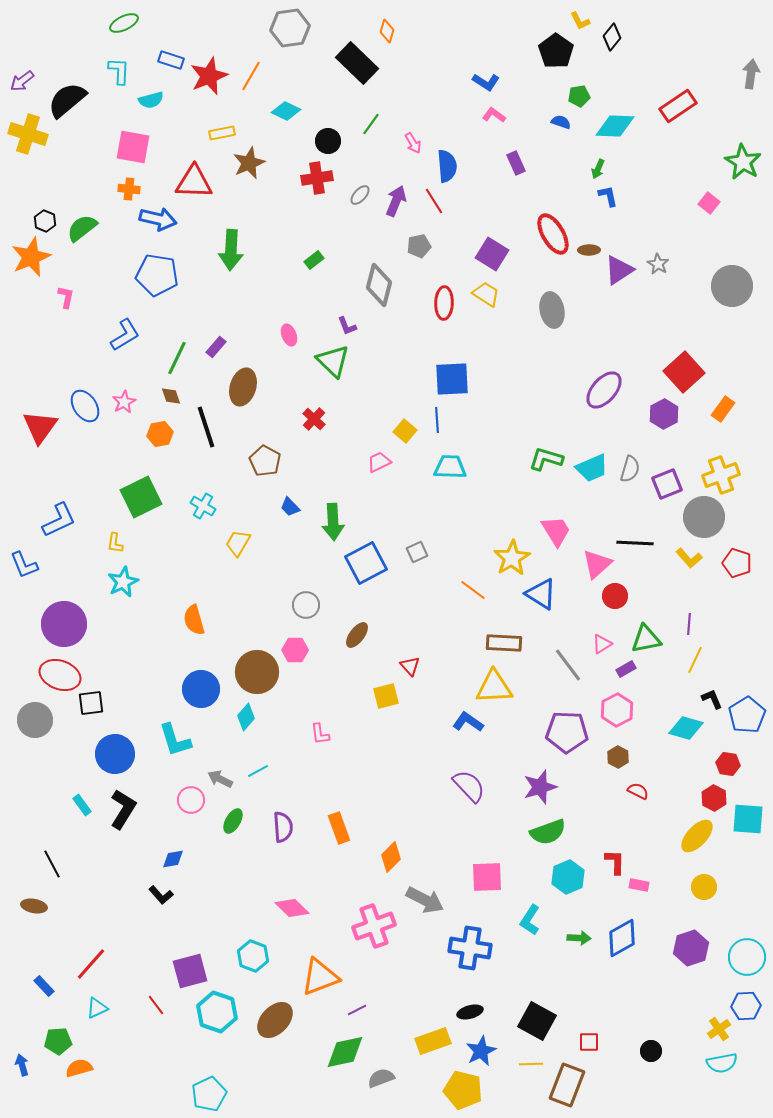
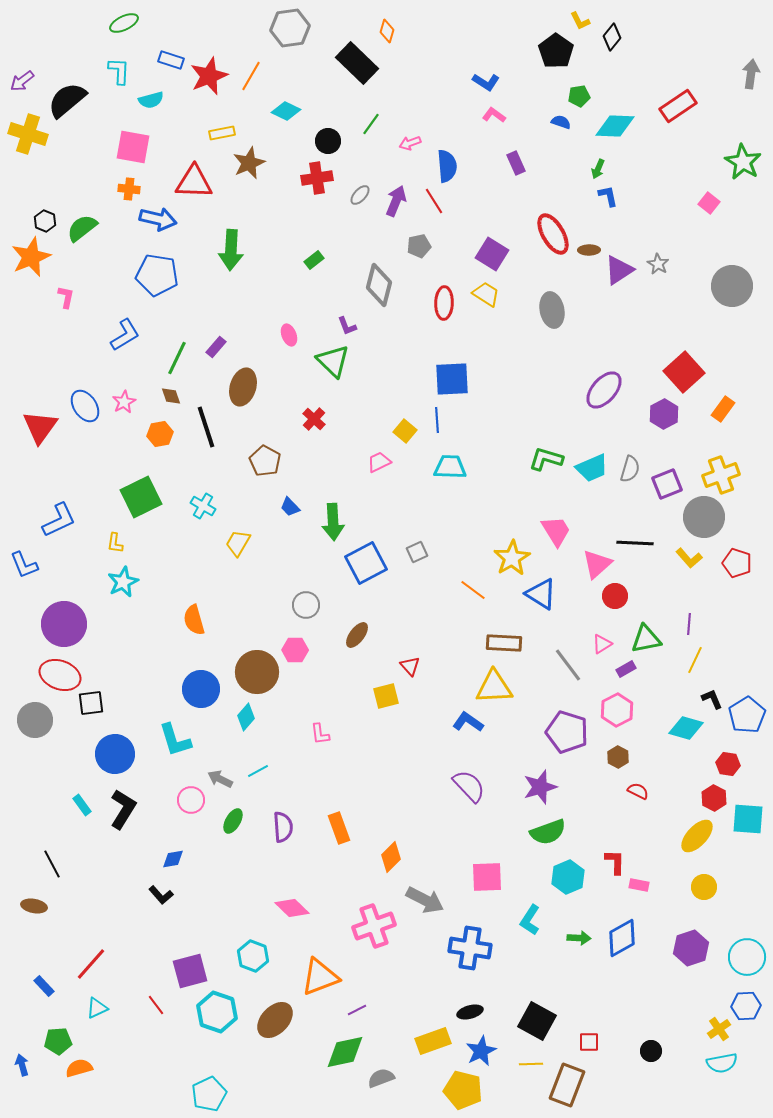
pink arrow at (413, 143): moved 3 px left; rotated 100 degrees clockwise
purple pentagon at (567, 732): rotated 15 degrees clockwise
